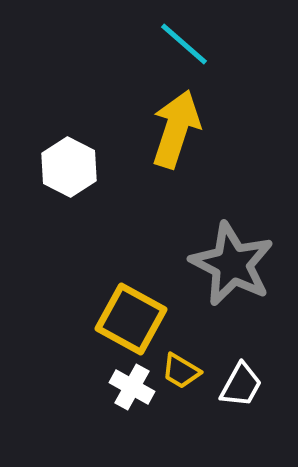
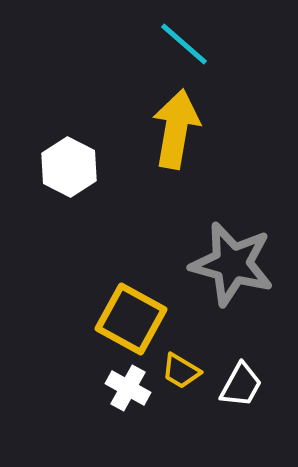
yellow arrow: rotated 8 degrees counterclockwise
gray star: rotated 12 degrees counterclockwise
white cross: moved 4 px left, 1 px down
